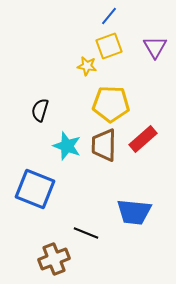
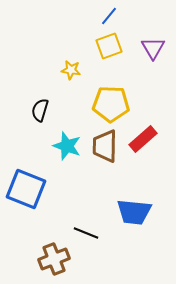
purple triangle: moved 2 px left, 1 px down
yellow star: moved 16 px left, 4 px down
brown trapezoid: moved 1 px right, 1 px down
blue square: moved 9 px left
